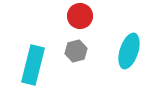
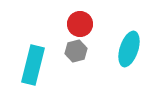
red circle: moved 8 px down
cyan ellipse: moved 2 px up
